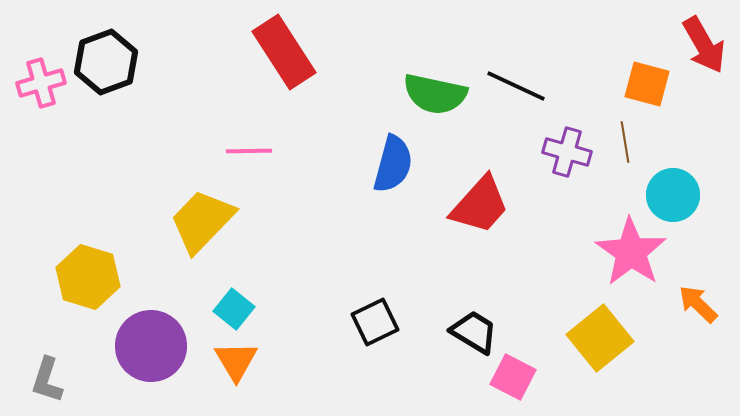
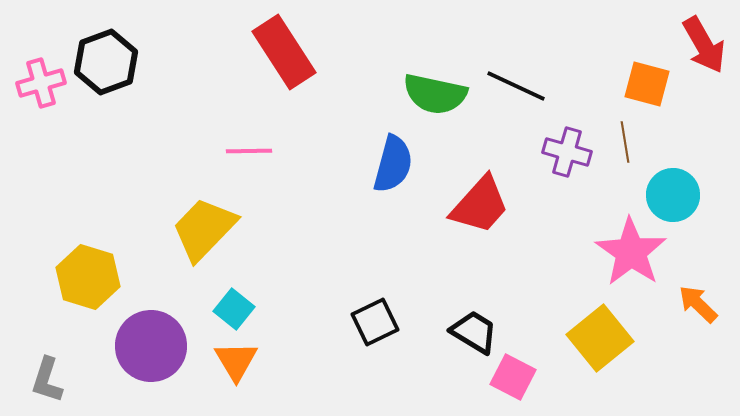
yellow trapezoid: moved 2 px right, 8 px down
